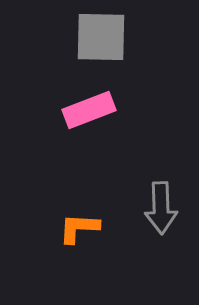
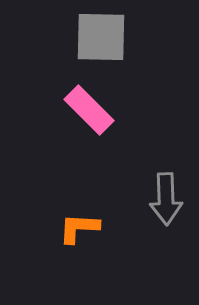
pink rectangle: rotated 66 degrees clockwise
gray arrow: moved 5 px right, 9 px up
